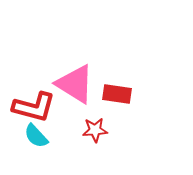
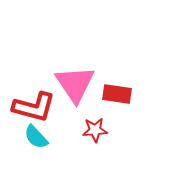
pink triangle: rotated 24 degrees clockwise
cyan semicircle: moved 1 px down
